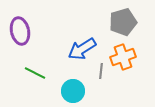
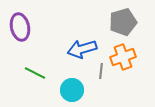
purple ellipse: moved 4 px up
blue arrow: rotated 16 degrees clockwise
cyan circle: moved 1 px left, 1 px up
